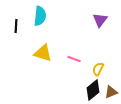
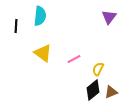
purple triangle: moved 9 px right, 3 px up
yellow triangle: rotated 18 degrees clockwise
pink line: rotated 48 degrees counterclockwise
